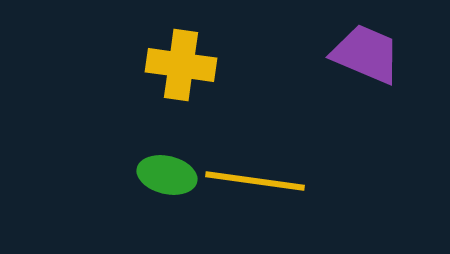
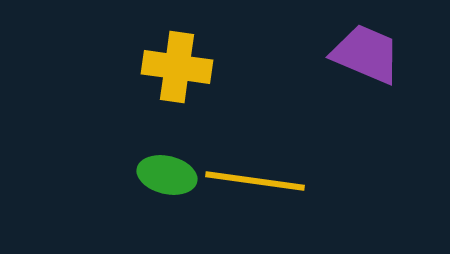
yellow cross: moved 4 px left, 2 px down
